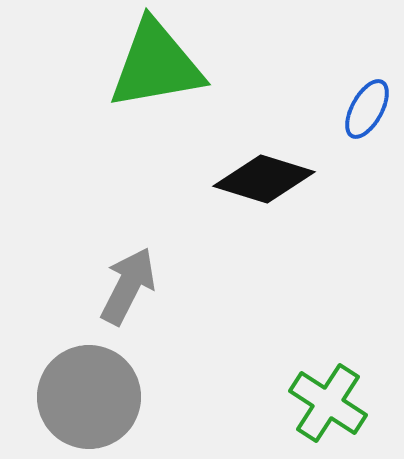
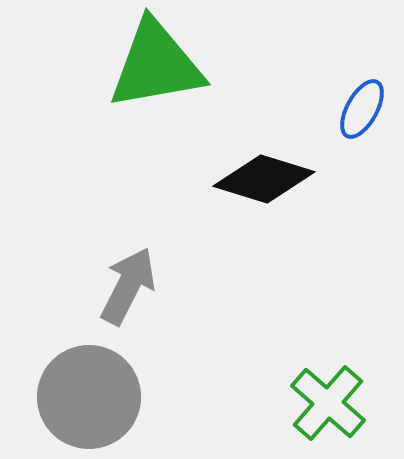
blue ellipse: moved 5 px left
green cross: rotated 8 degrees clockwise
